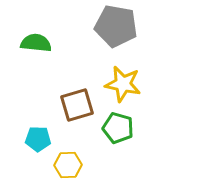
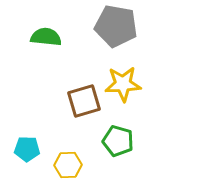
green semicircle: moved 10 px right, 6 px up
yellow star: rotated 15 degrees counterclockwise
brown square: moved 7 px right, 4 px up
green pentagon: moved 13 px down
cyan pentagon: moved 11 px left, 10 px down
